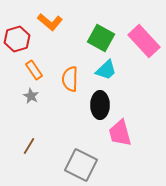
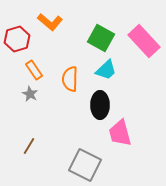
gray star: moved 1 px left, 2 px up
gray square: moved 4 px right
